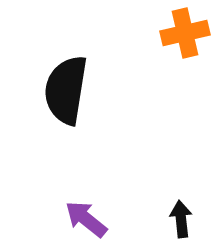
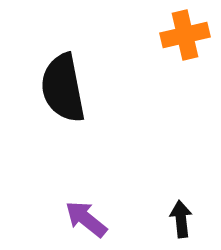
orange cross: moved 2 px down
black semicircle: moved 3 px left, 2 px up; rotated 20 degrees counterclockwise
